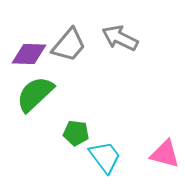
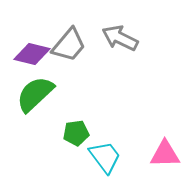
purple diamond: moved 3 px right; rotated 12 degrees clockwise
green pentagon: rotated 15 degrees counterclockwise
pink triangle: rotated 16 degrees counterclockwise
